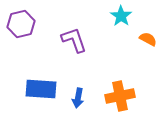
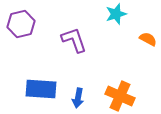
cyan star: moved 5 px left, 2 px up; rotated 20 degrees clockwise
orange cross: rotated 36 degrees clockwise
